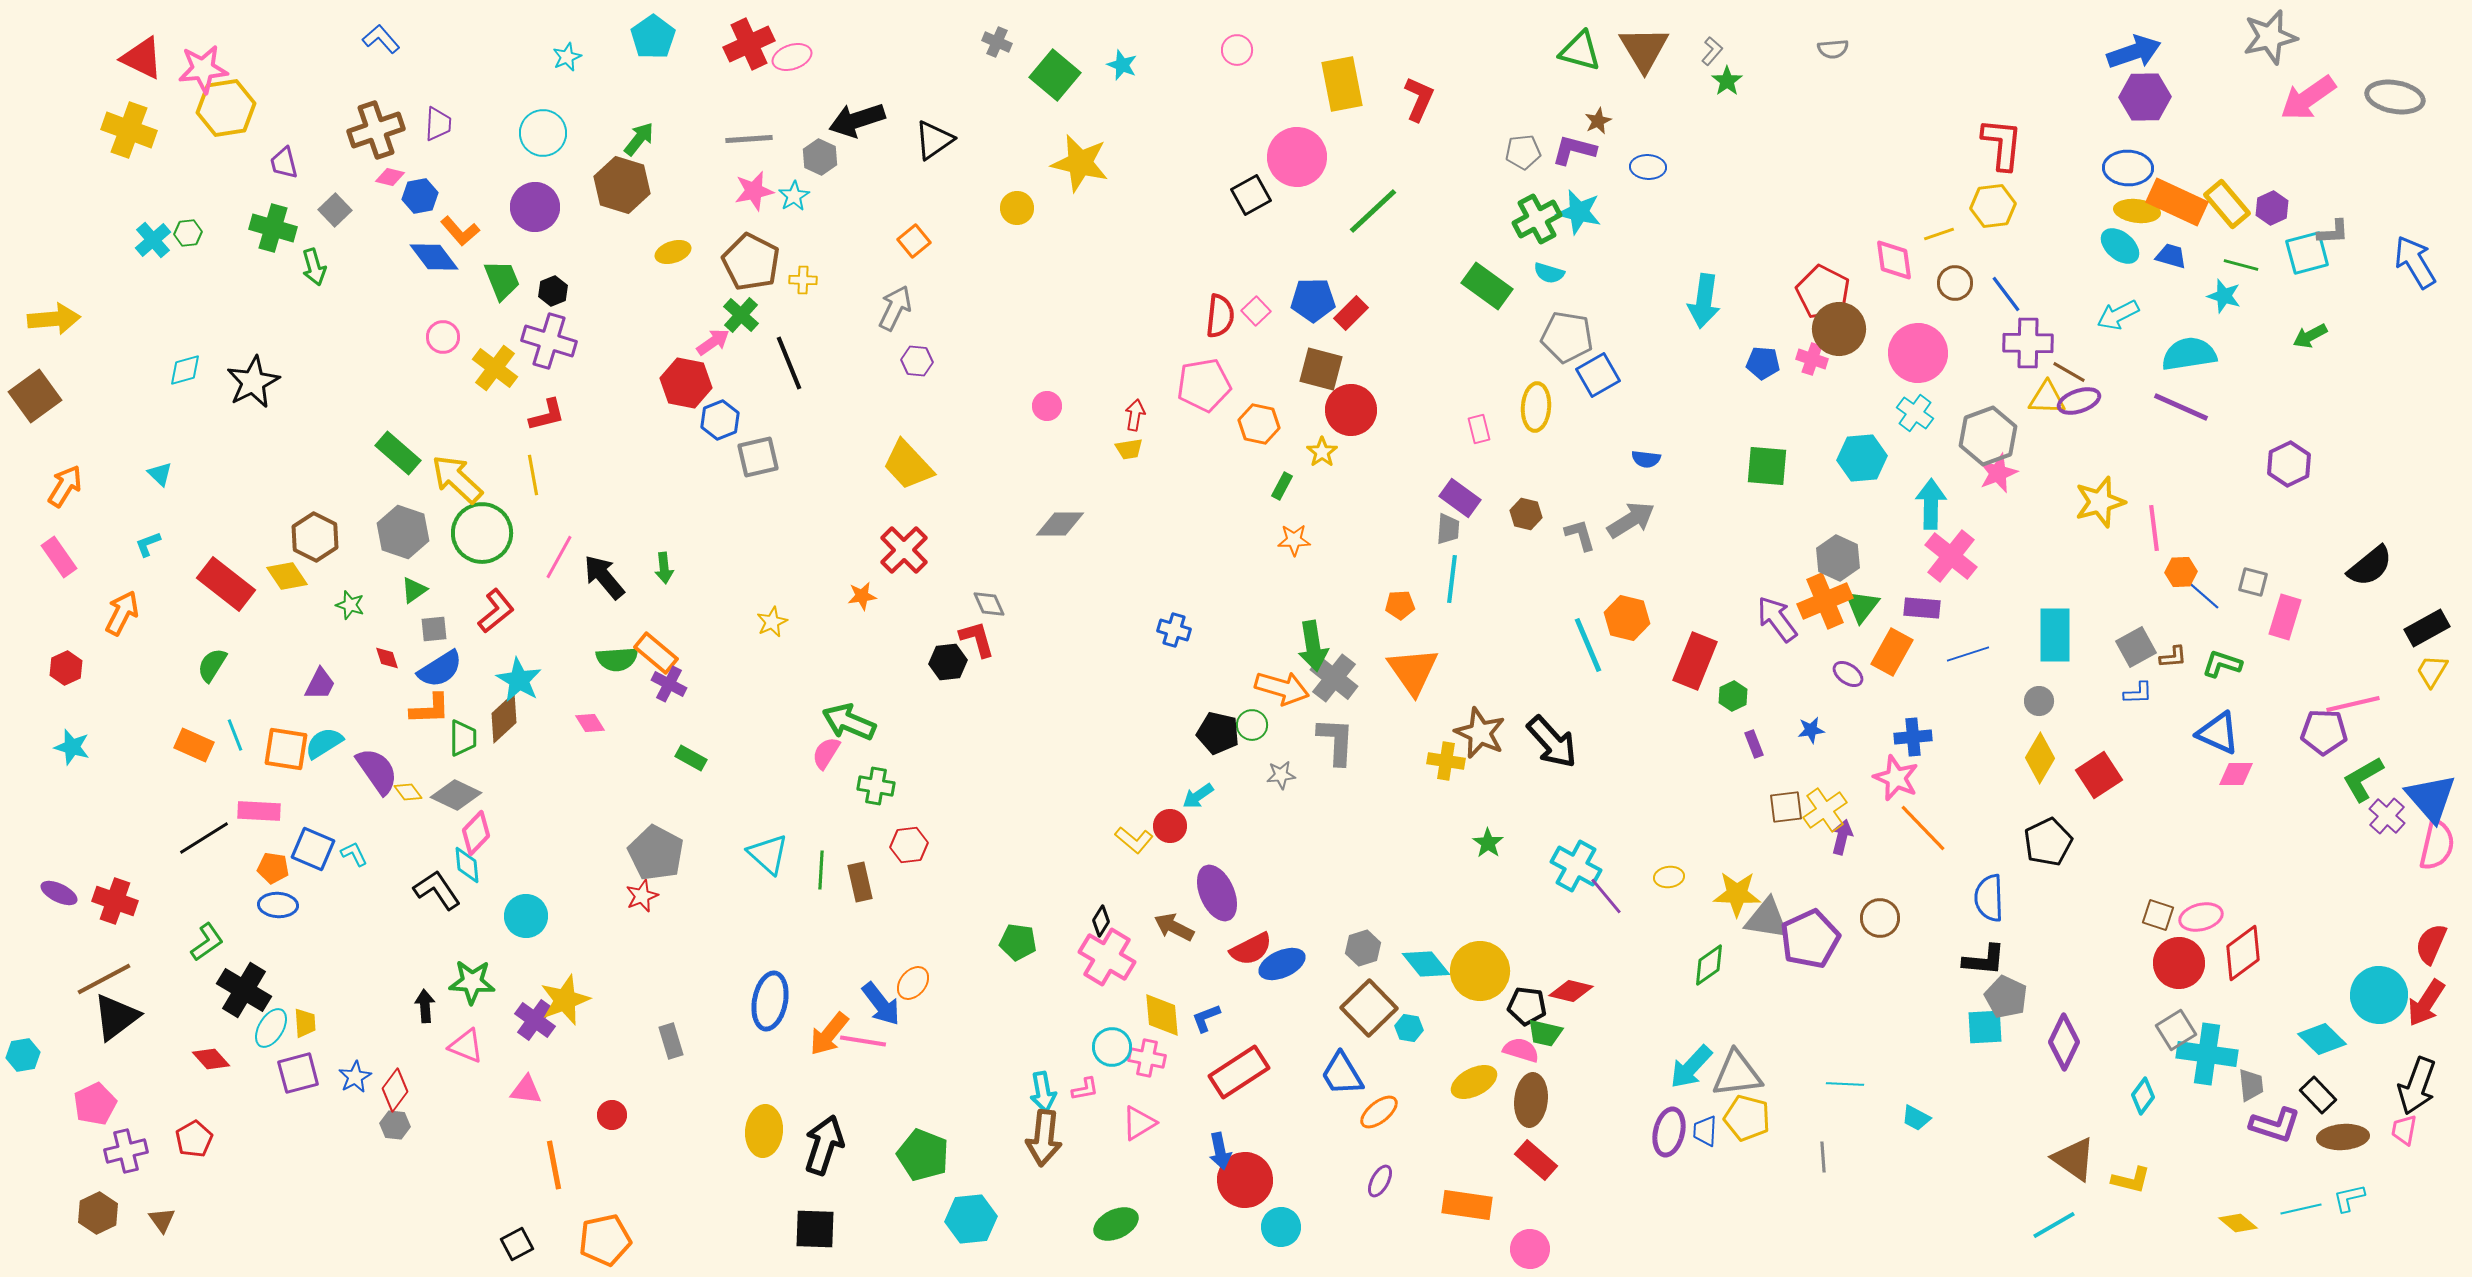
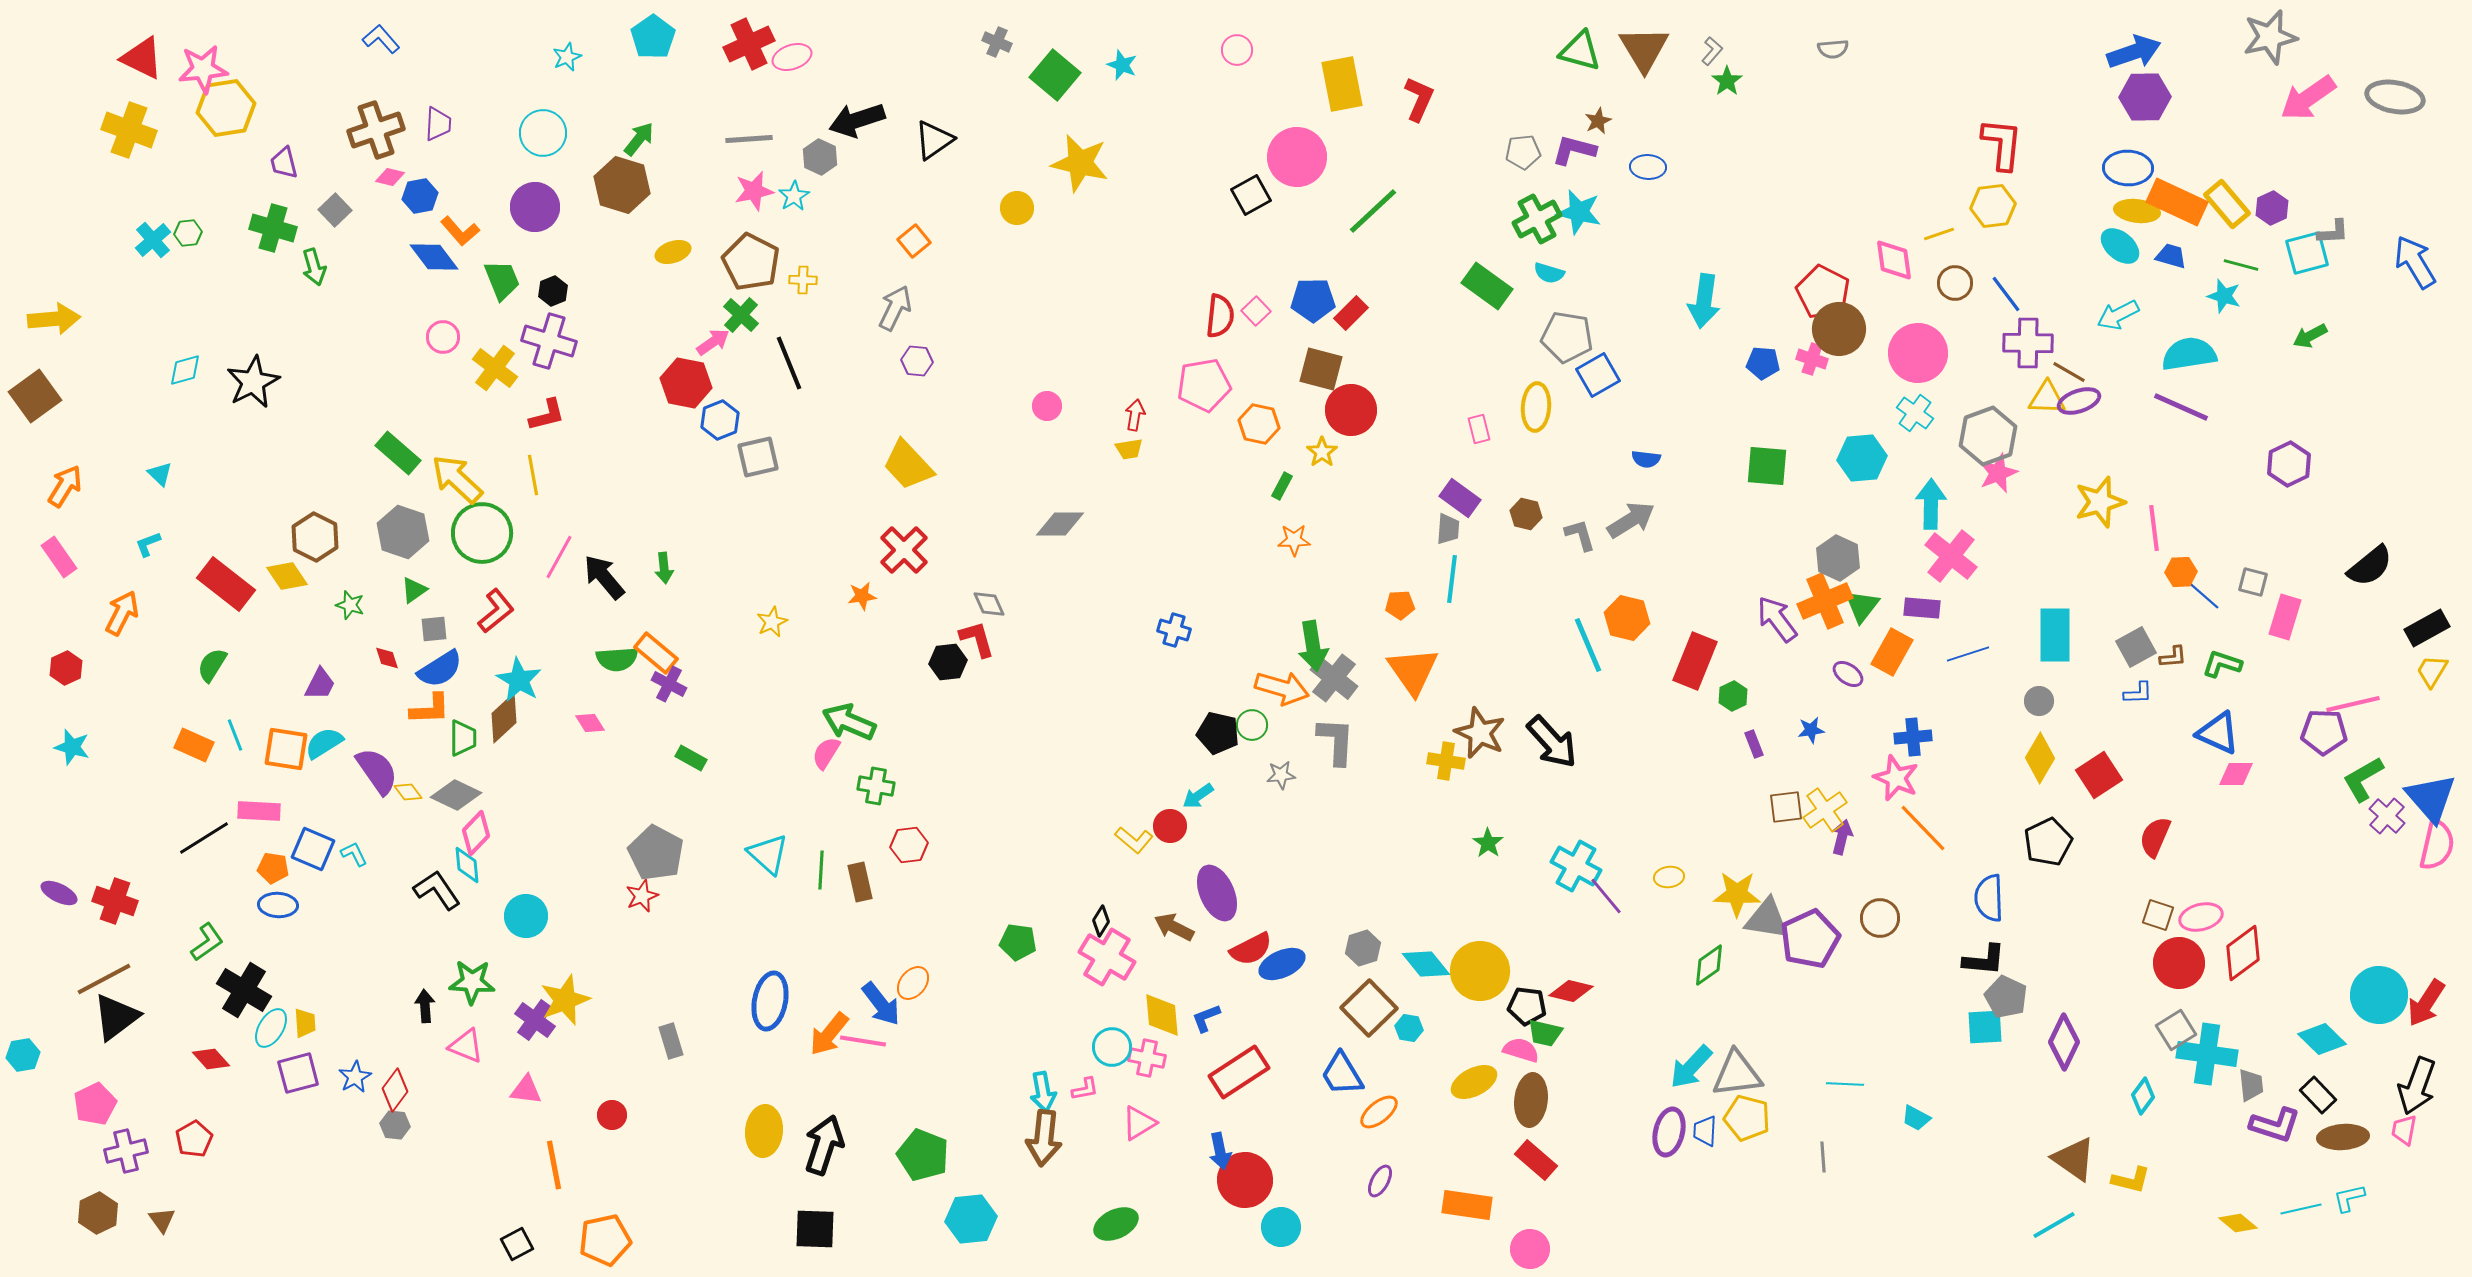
red semicircle at (2431, 944): moved 276 px left, 107 px up
